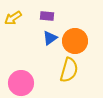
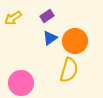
purple rectangle: rotated 40 degrees counterclockwise
